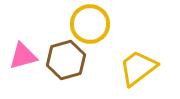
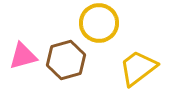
yellow circle: moved 9 px right, 1 px up
